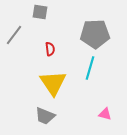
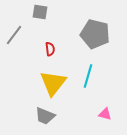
gray pentagon: rotated 16 degrees clockwise
cyan line: moved 2 px left, 8 px down
yellow triangle: rotated 12 degrees clockwise
